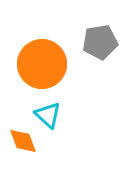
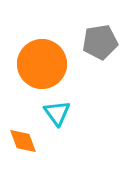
cyan triangle: moved 9 px right, 2 px up; rotated 12 degrees clockwise
